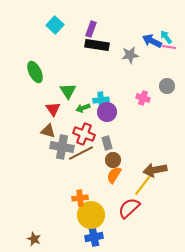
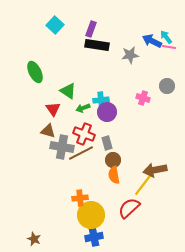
green triangle: rotated 24 degrees counterclockwise
orange semicircle: rotated 42 degrees counterclockwise
